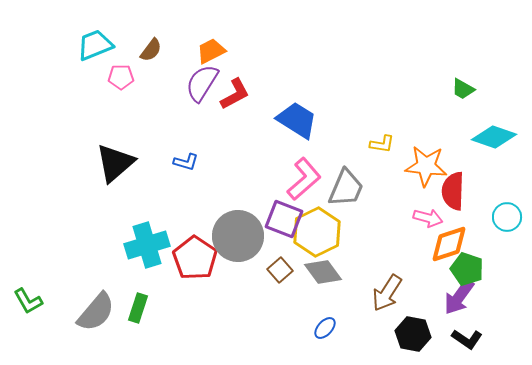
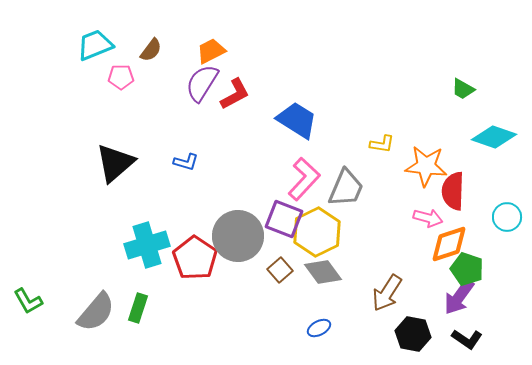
pink L-shape: rotated 6 degrees counterclockwise
blue ellipse: moved 6 px left; rotated 20 degrees clockwise
